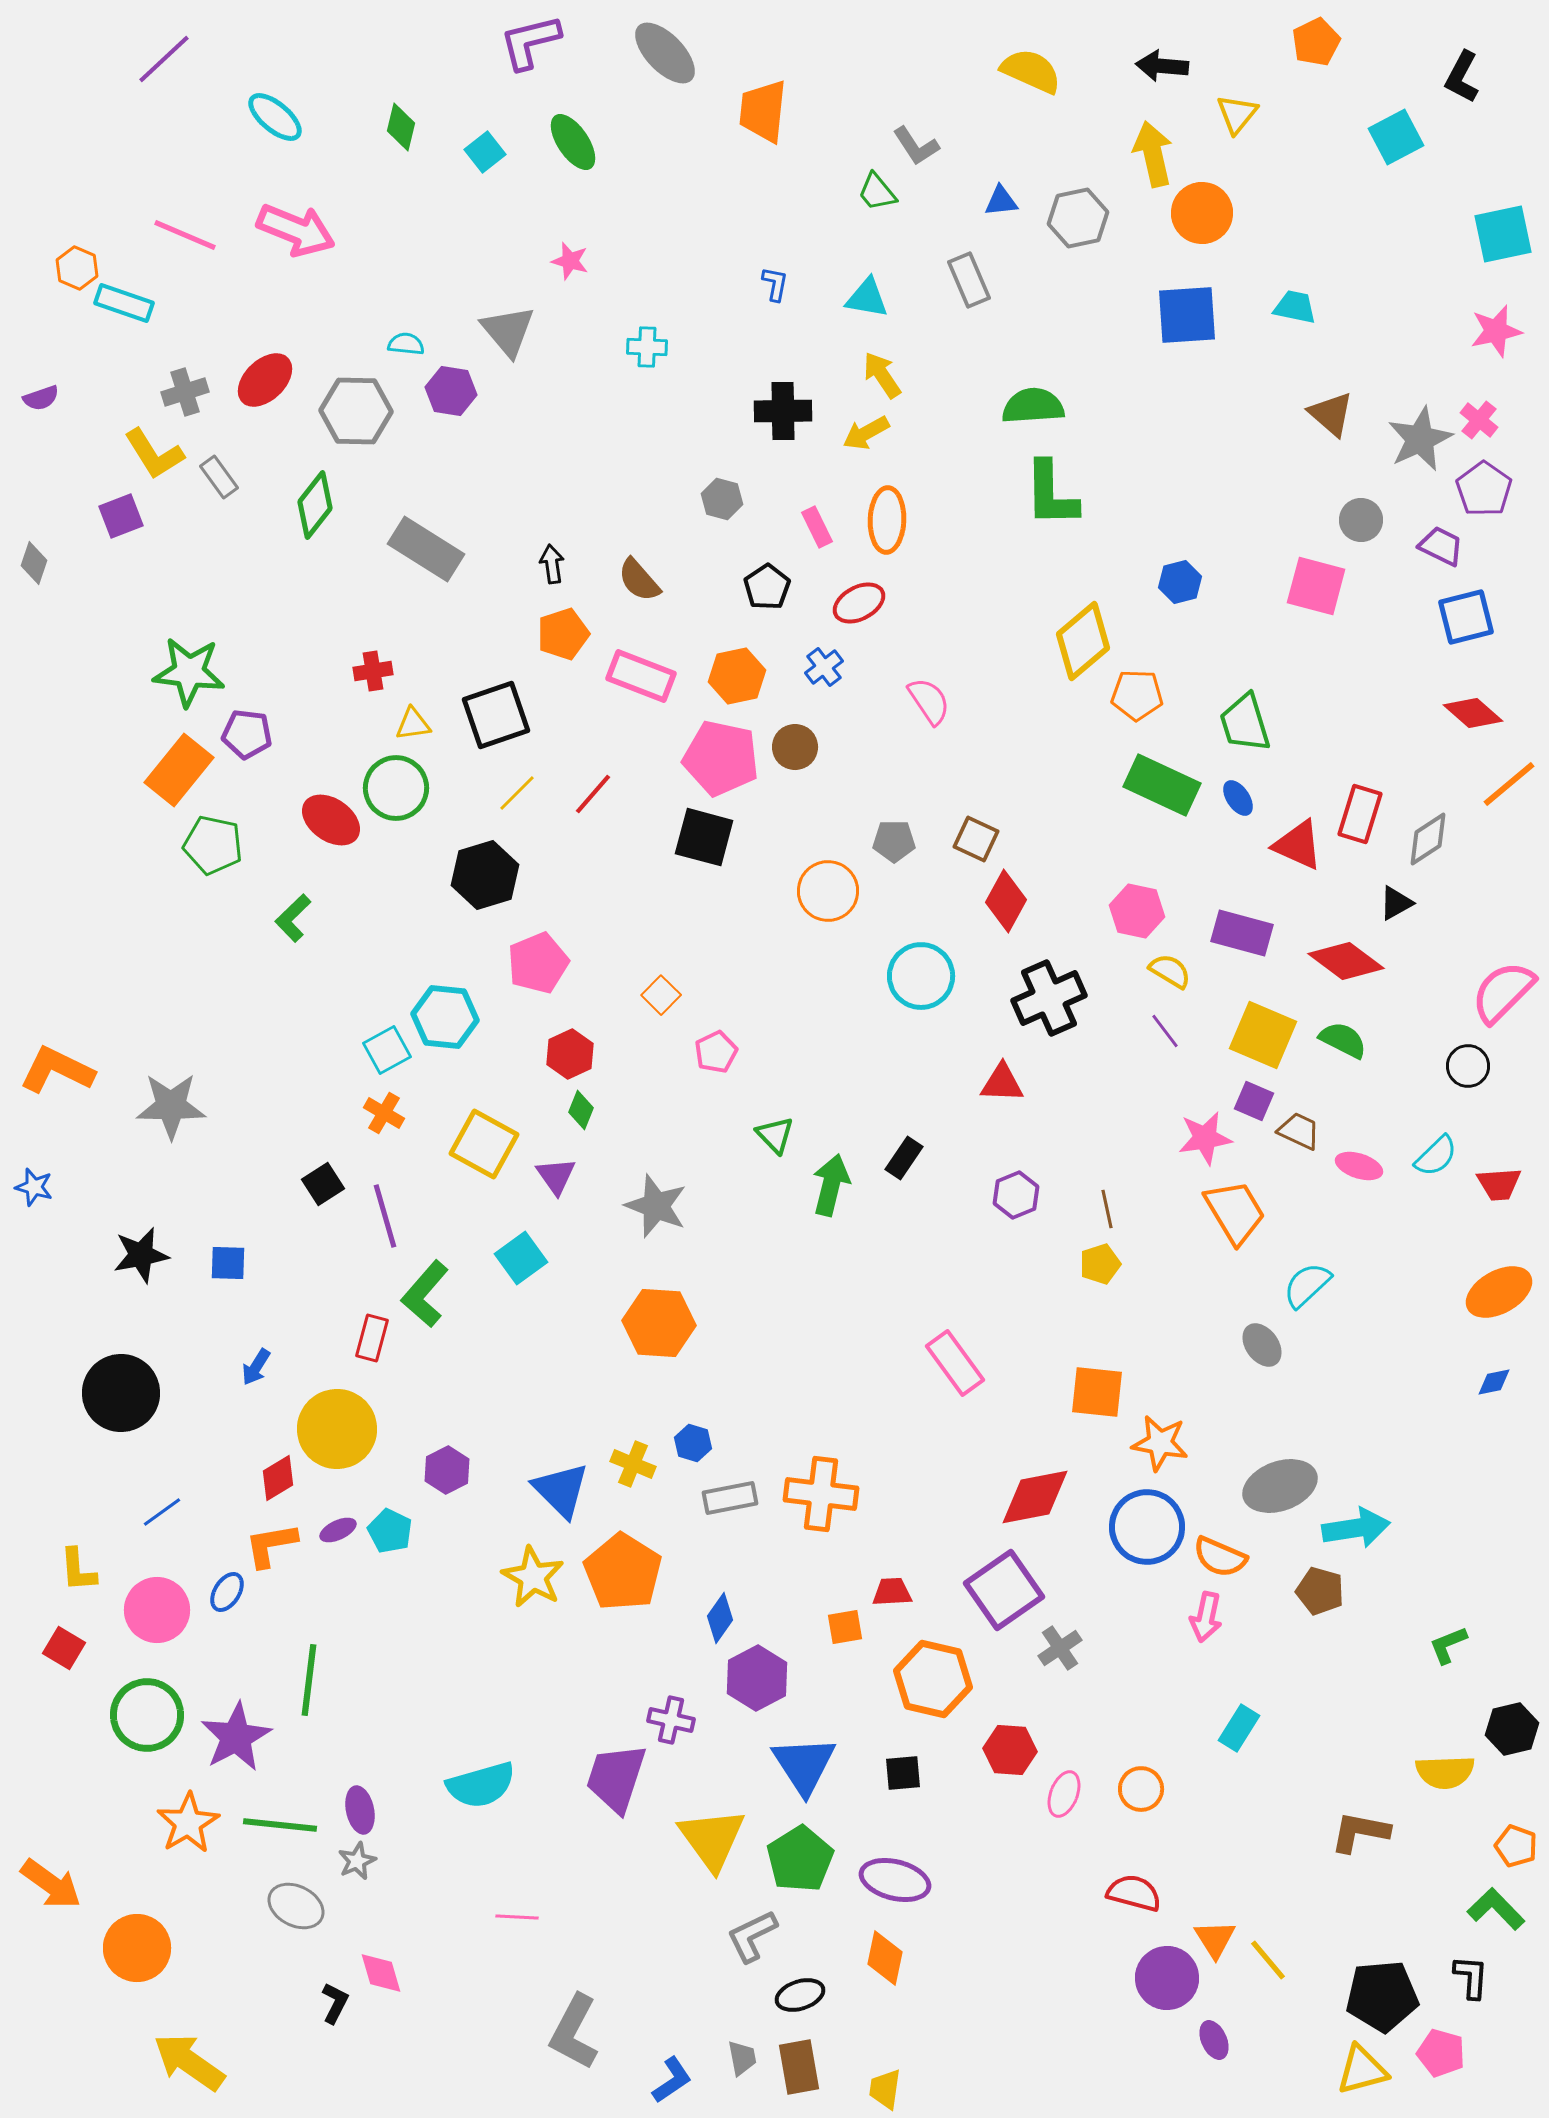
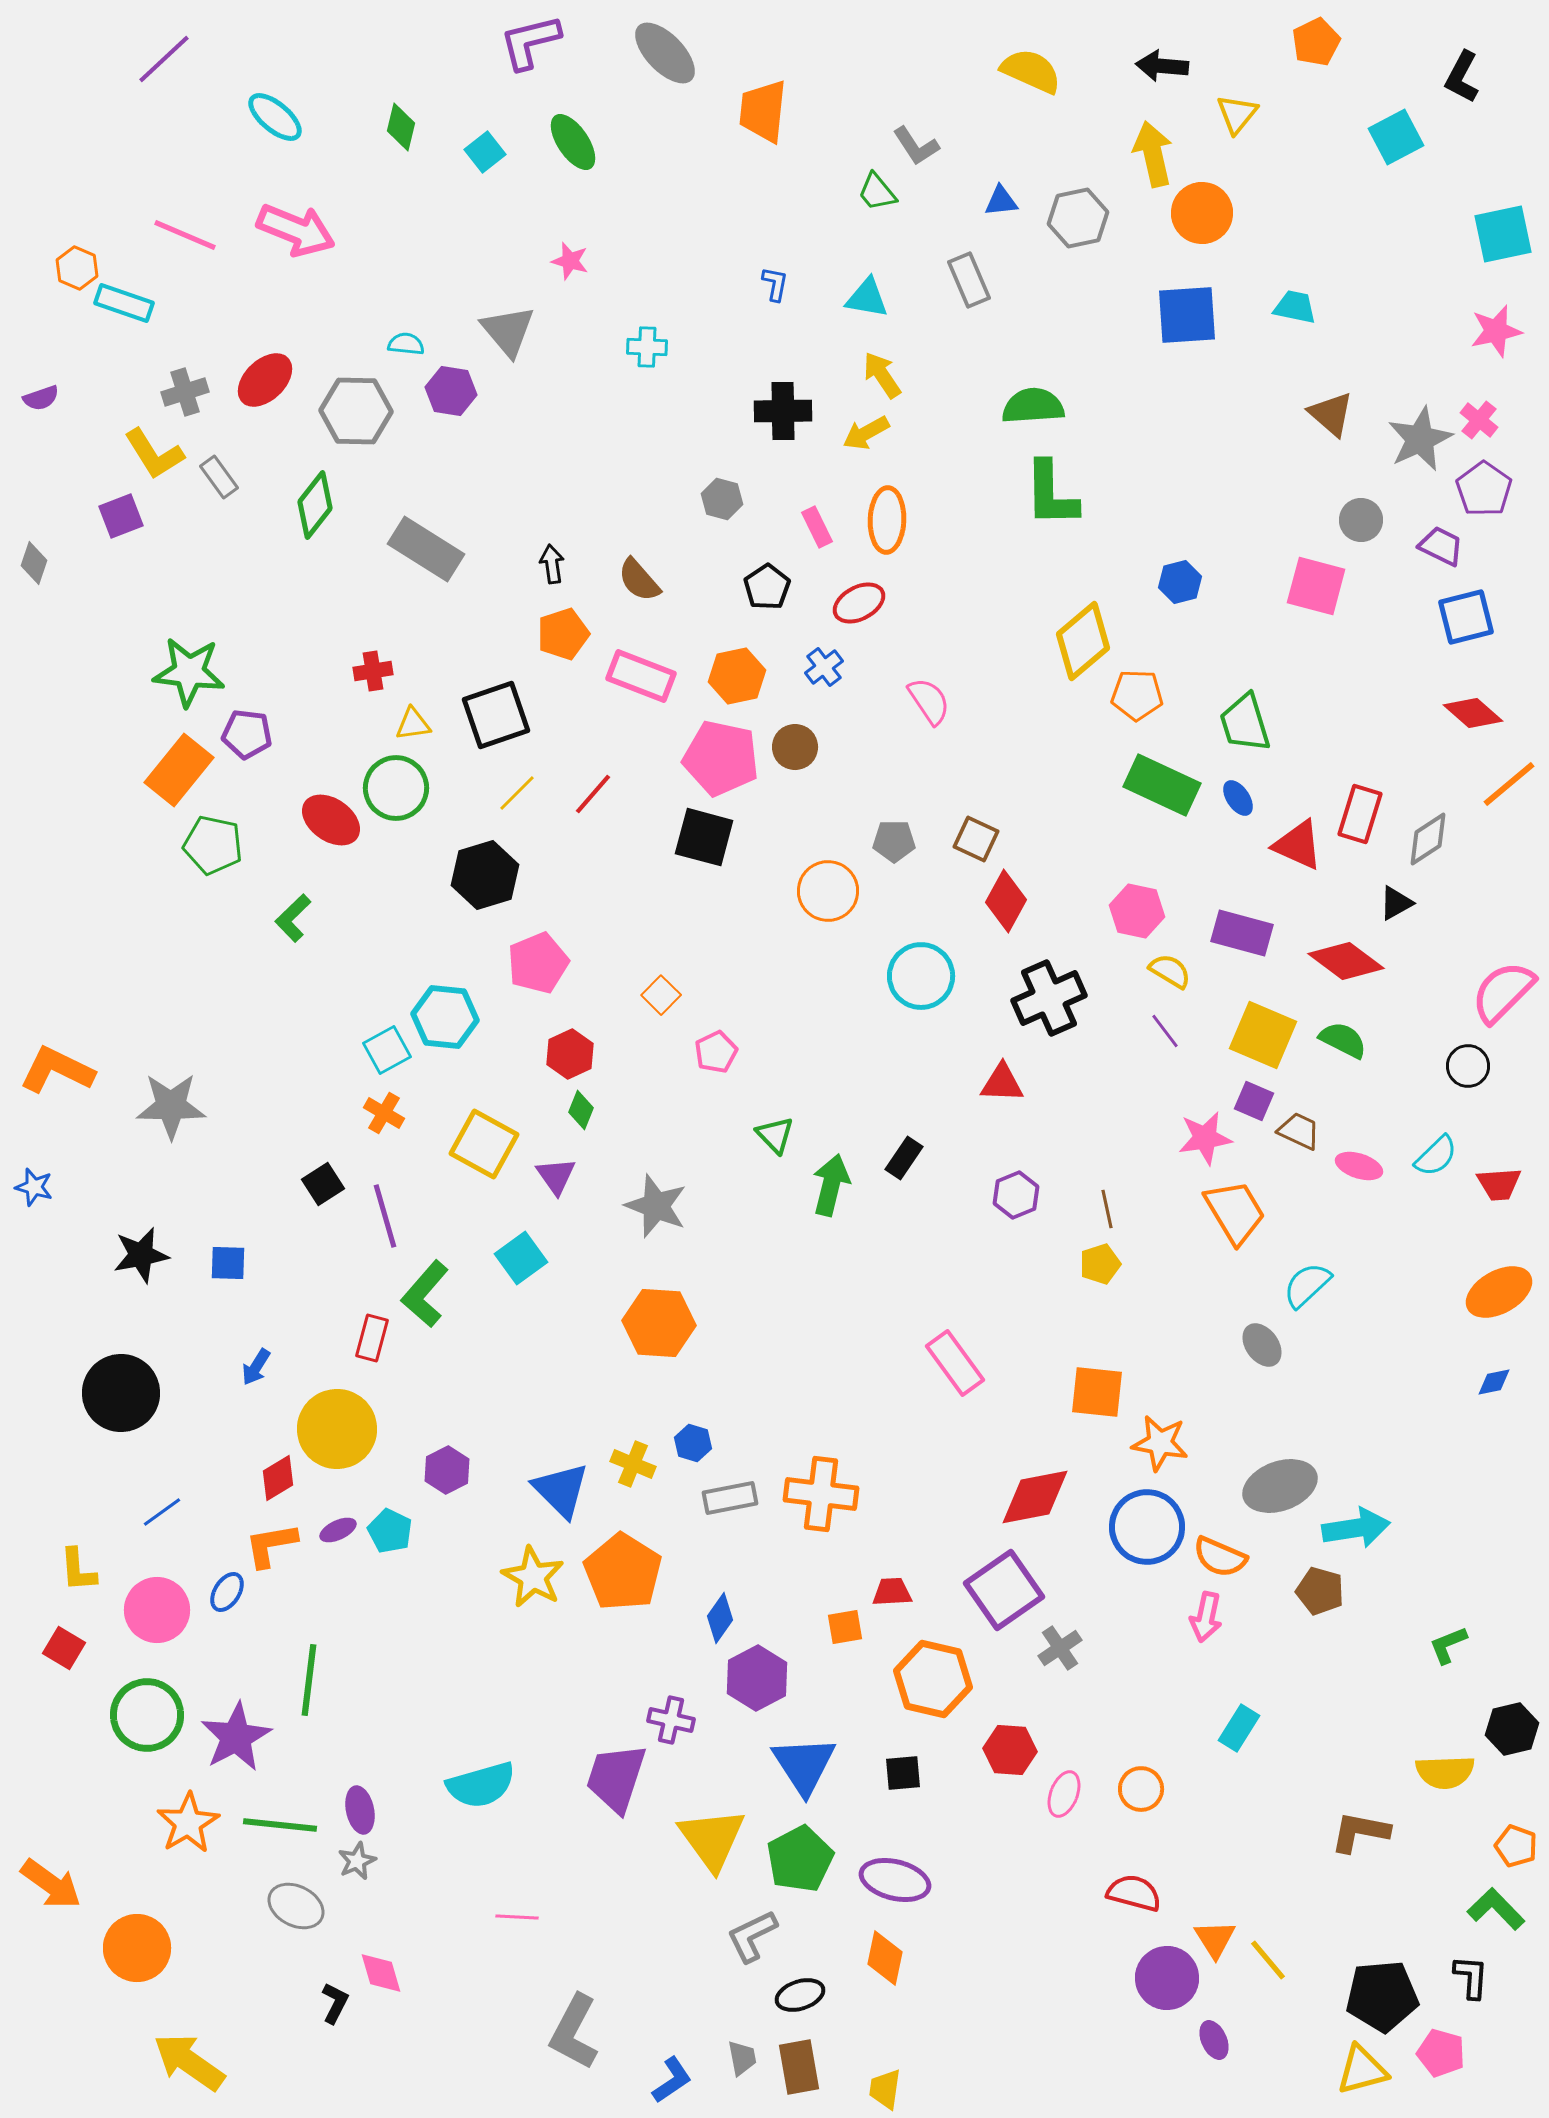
green pentagon at (800, 1859): rotated 4 degrees clockwise
